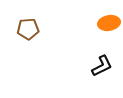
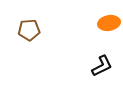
brown pentagon: moved 1 px right, 1 px down
